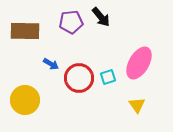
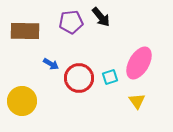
cyan square: moved 2 px right
yellow circle: moved 3 px left, 1 px down
yellow triangle: moved 4 px up
